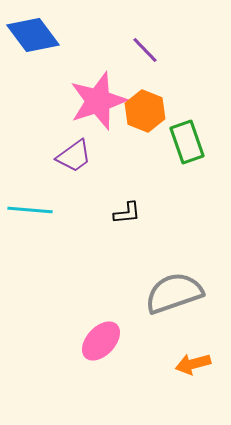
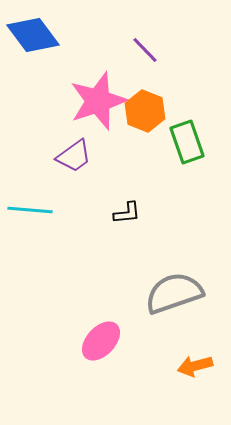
orange arrow: moved 2 px right, 2 px down
